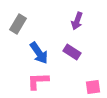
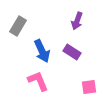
gray rectangle: moved 2 px down
blue arrow: moved 3 px right, 2 px up; rotated 10 degrees clockwise
pink L-shape: rotated 70 degrees clockwise
pink square: moved 4 px left
